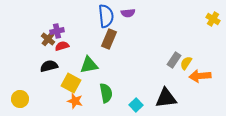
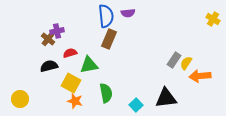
red semicircle: moved 8 px right, 7 px down
